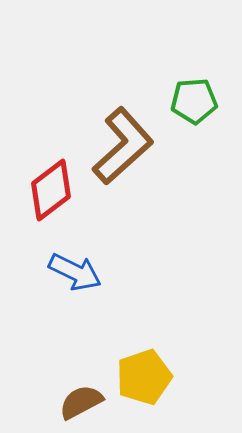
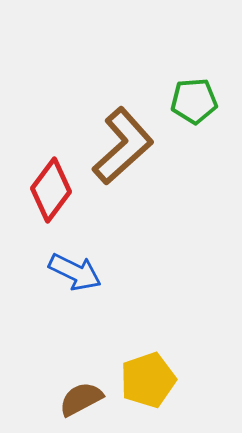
red diamond: rotated 16 degrees counterclockwise
yellow pentagon: moved 4 px right, 3 px down
brown semicircle: moved 3 px up
